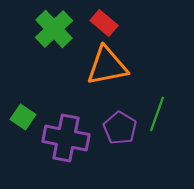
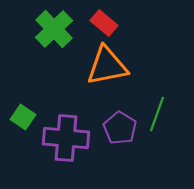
purple cross: rotated 6 degrees counterclockwise
